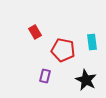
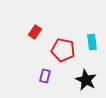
red rectangle: rotated 64 degrees clockwise
